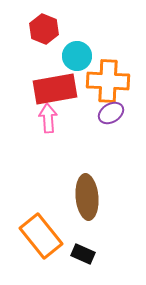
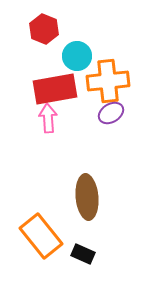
orange cross: rotated 9 degrees counterclockwise
